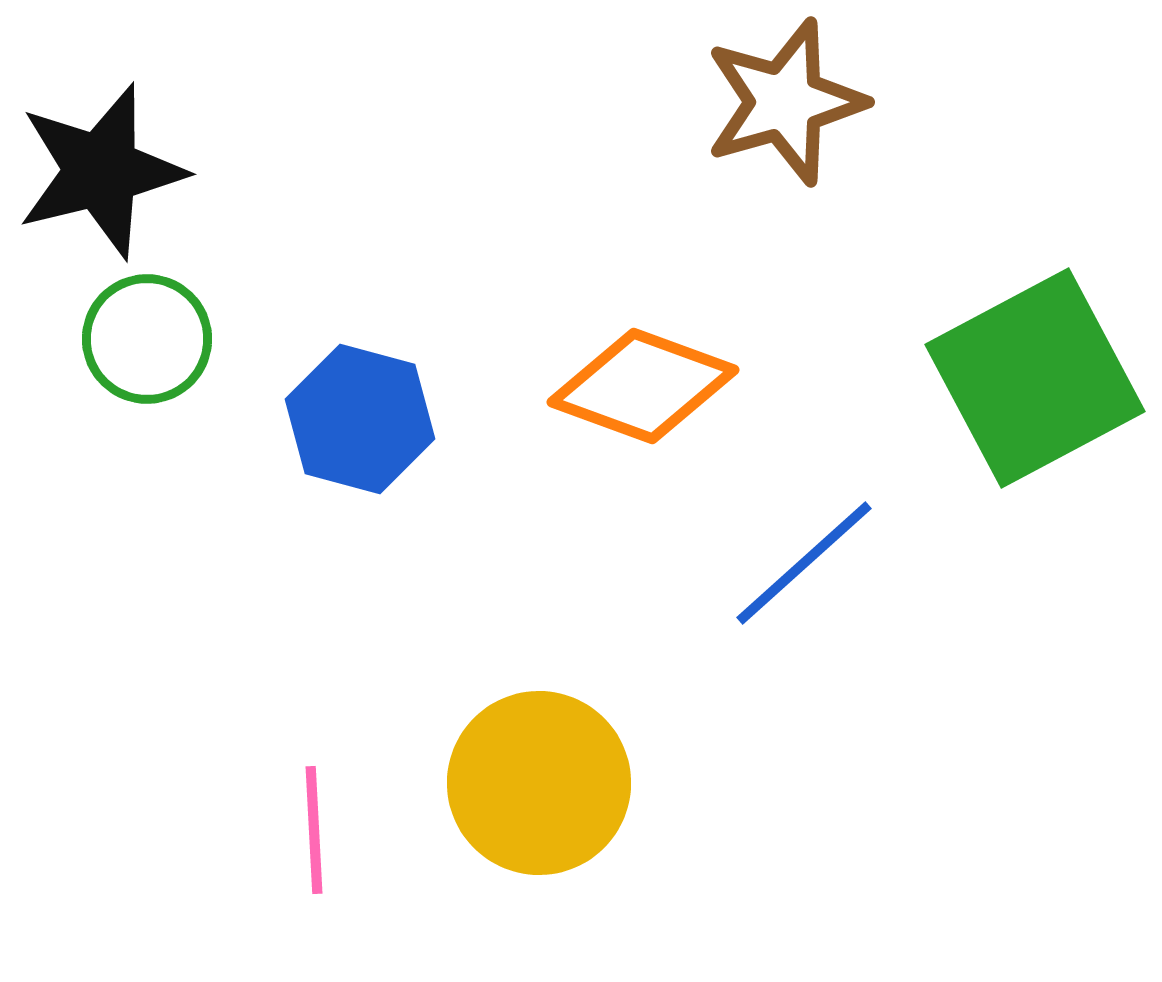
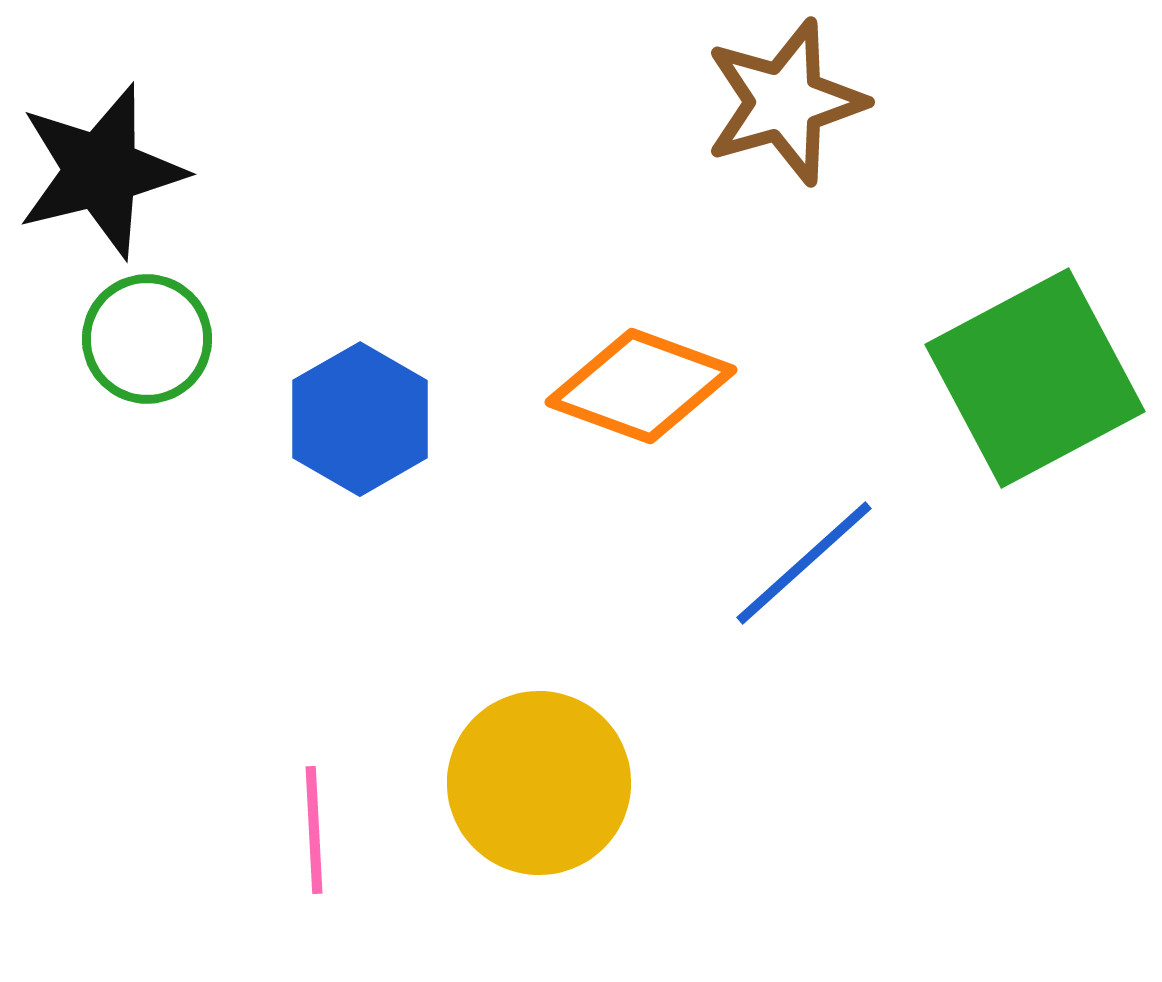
orange diamond: moved 2 px left
blue hexagon: rotated 15 degrees clockwise
